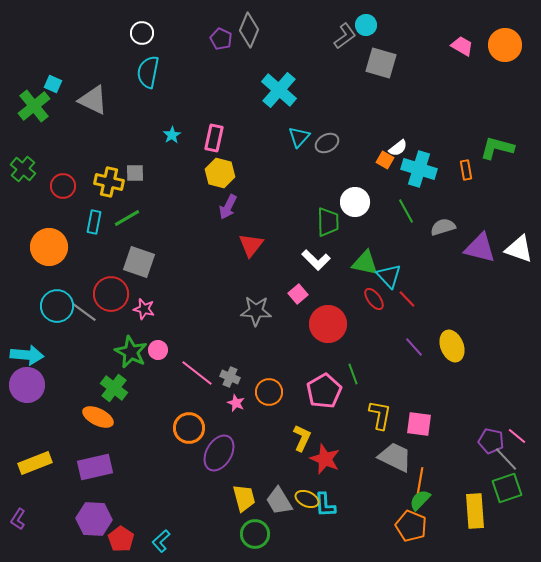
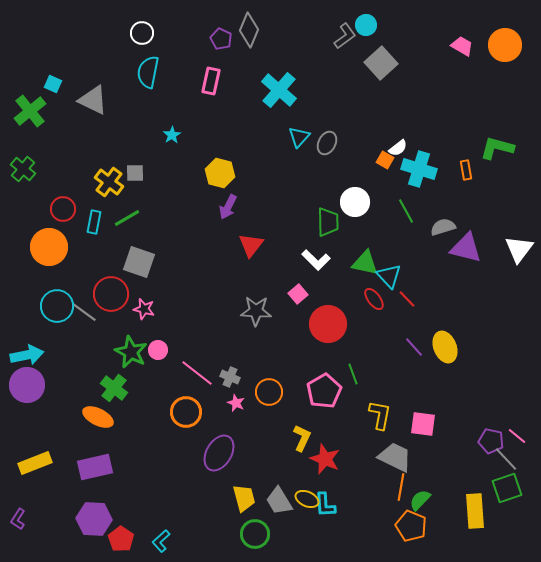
gray square at (381, 63): rotated 32 degrees clockwise
green cross at (34, 106): moved 4 px left, 5 px down
pink rectangle at (214, 138): moved 3 px left, 57 px up
gray ellipse at (327, 143): rotated 35 degrees counterclockwise
yellow cross at (109, 182): rotated 24 degrees clockwise
red circle at (63, 186): moved 23 px down
purple triangle at (480, 248): moved 14 px left
white triangle at (519, 249): rotated 48 degrees clockwise
yellow ellipse at (452, 346): moved 7 px left, 1 px down
cyan arrow at (27, 355): rotated 16 degrees counterclockwise
pink square at (419, 424): moved 4 px right
orange circle at (189, 428): moved 3 px left, 16 px up
orange line at (420, 481): moved 19 px left, 6 px down
